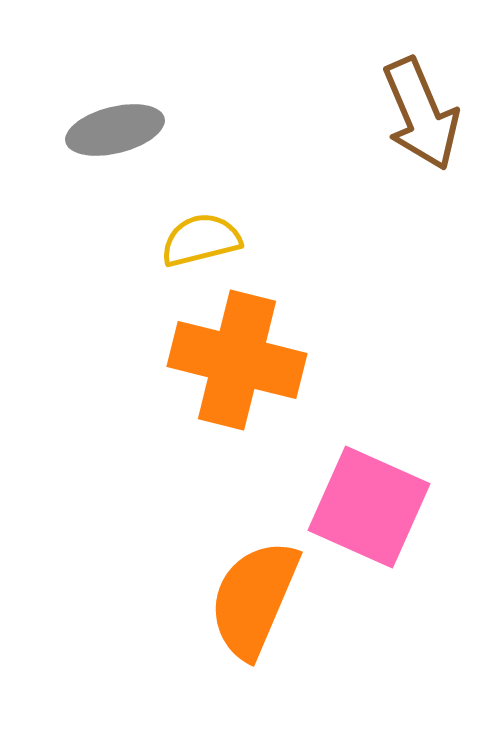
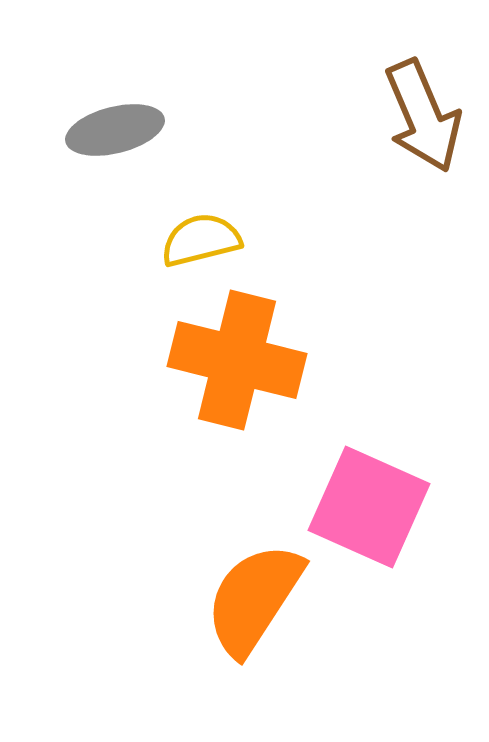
brown arrow: moved 2 px right, 2 px down
orange semicircle: rotated 10 degrees clockwise
